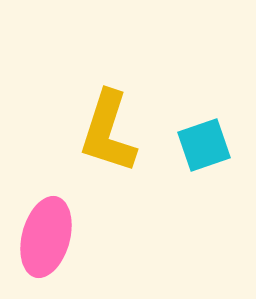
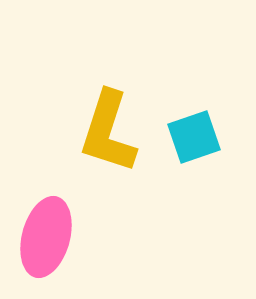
cyan square: moved 10 px left, 8 px up
